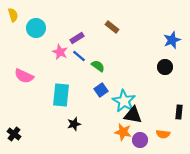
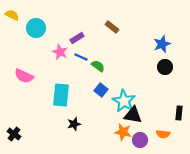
yellow semicircle: moved 1 px left; rotated 48 degrees counterclockwise
blue star: moved 10 px left, 4 px down
blue line: moved 2 px right, 1 px down; rotated 16 degrees counterclockwise
blue square: rotated 16 degrees counterclockwise
black rectangle: moved 1 px down
